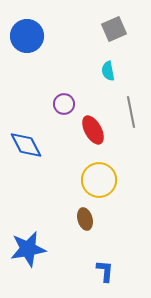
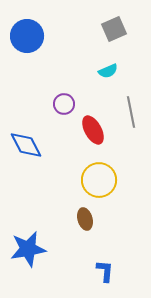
cyan semicircle: rotated 102 degrees counterclockwise
